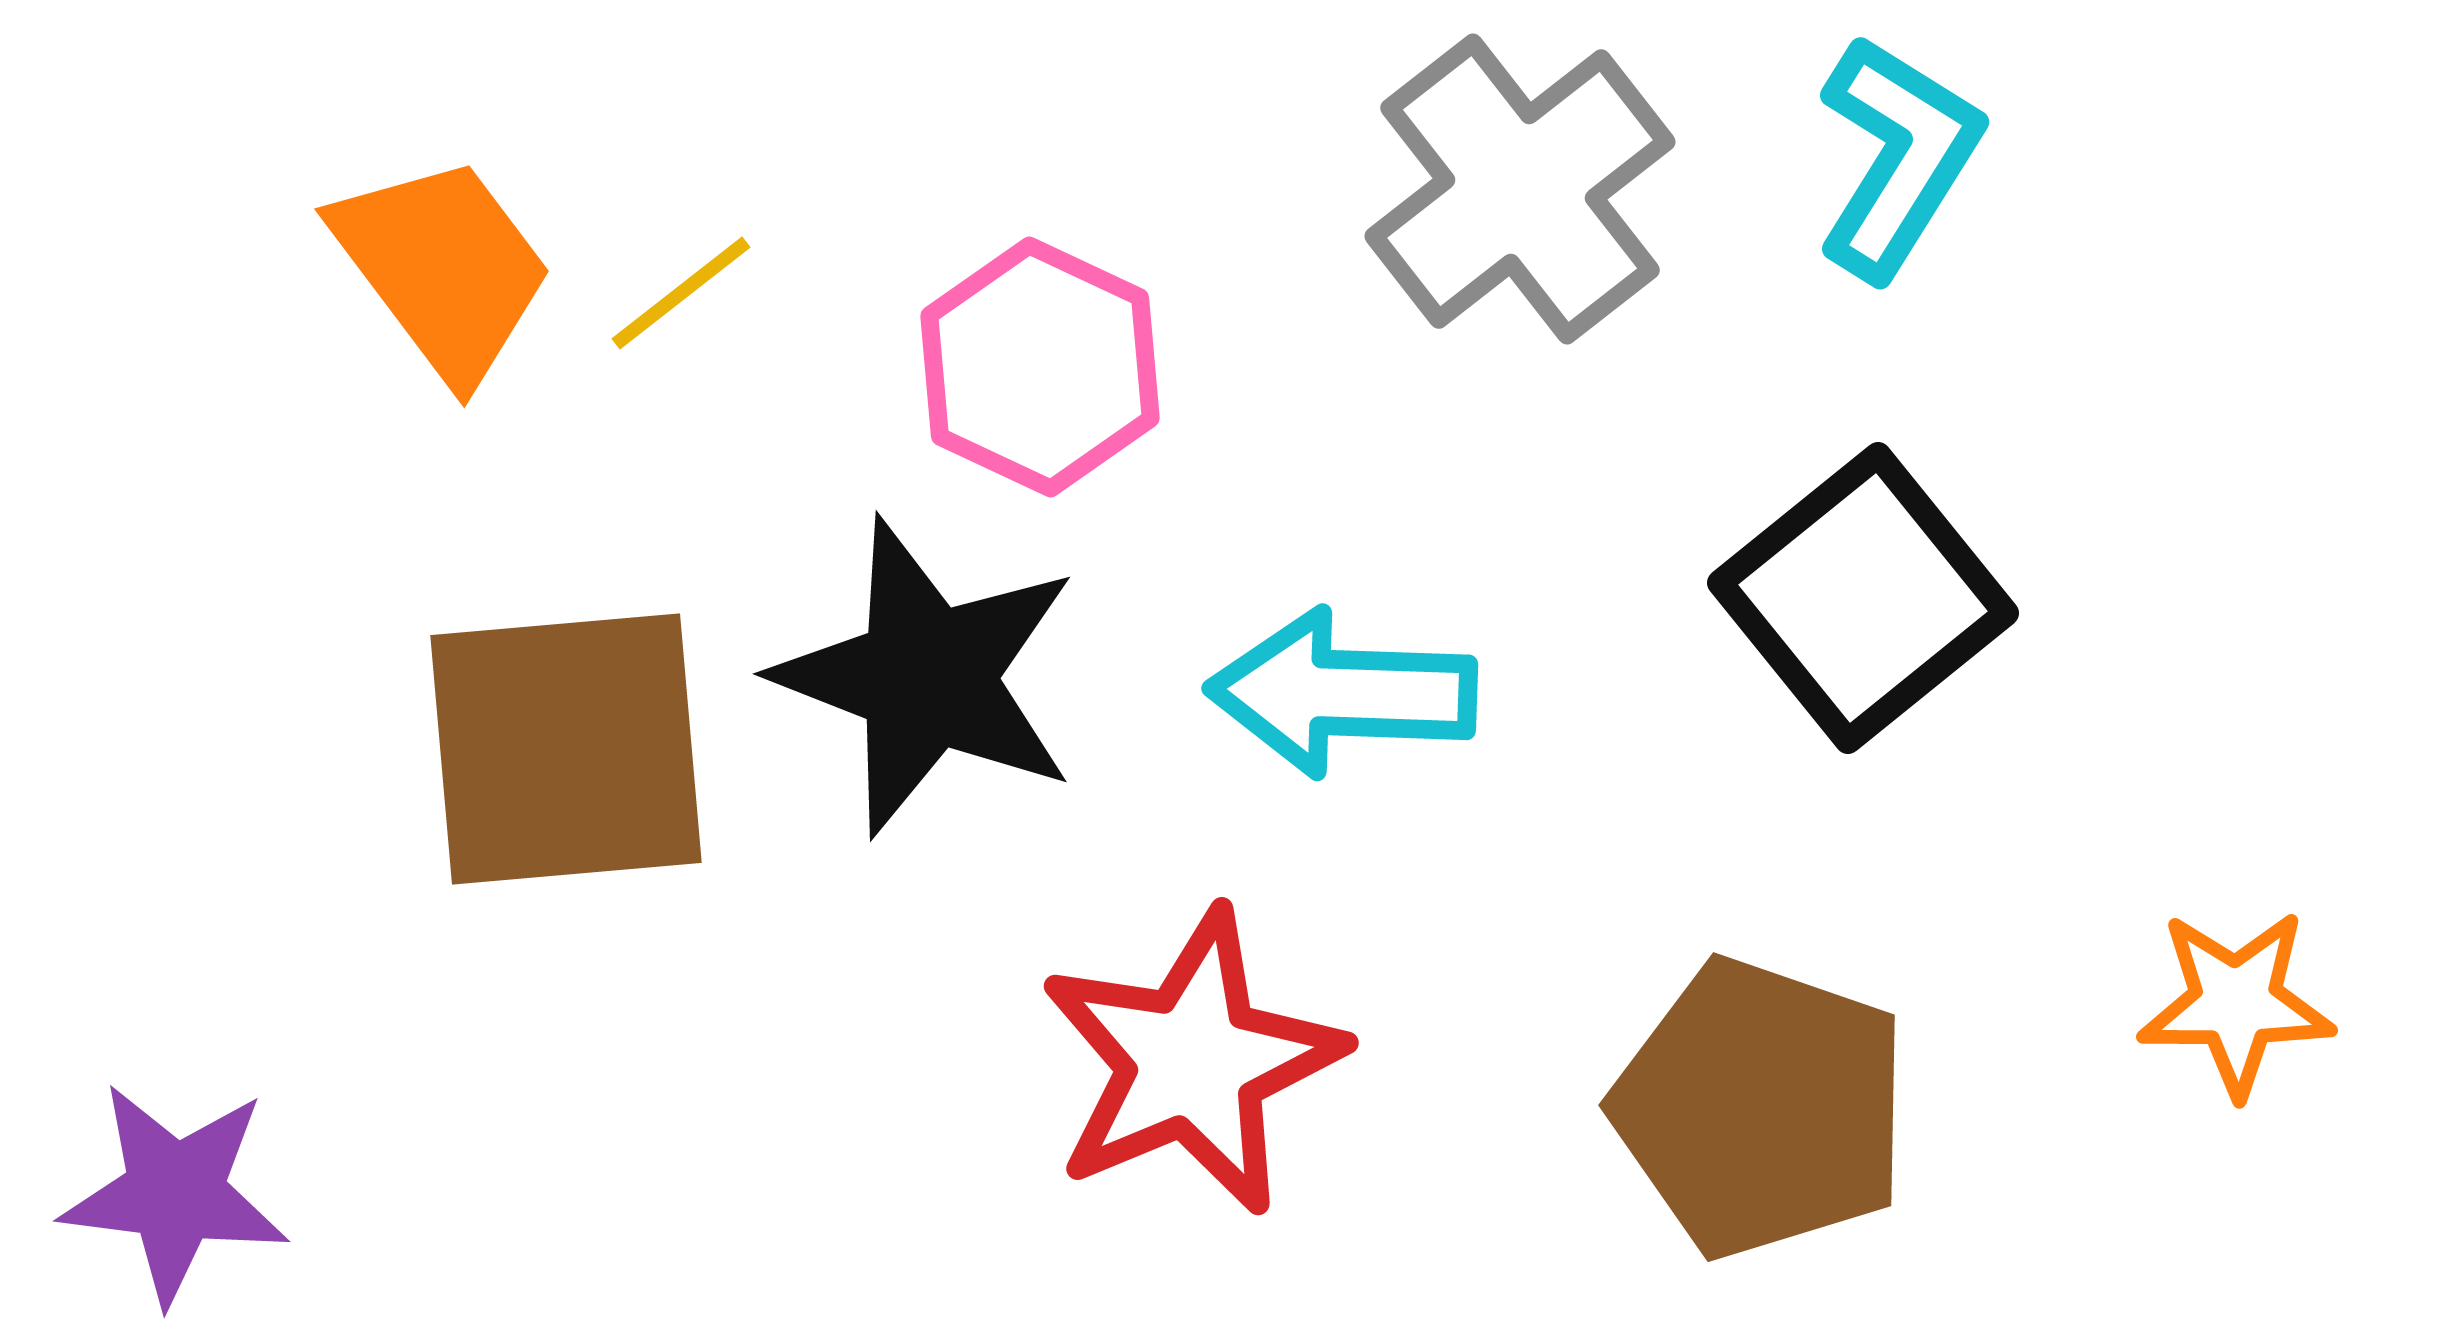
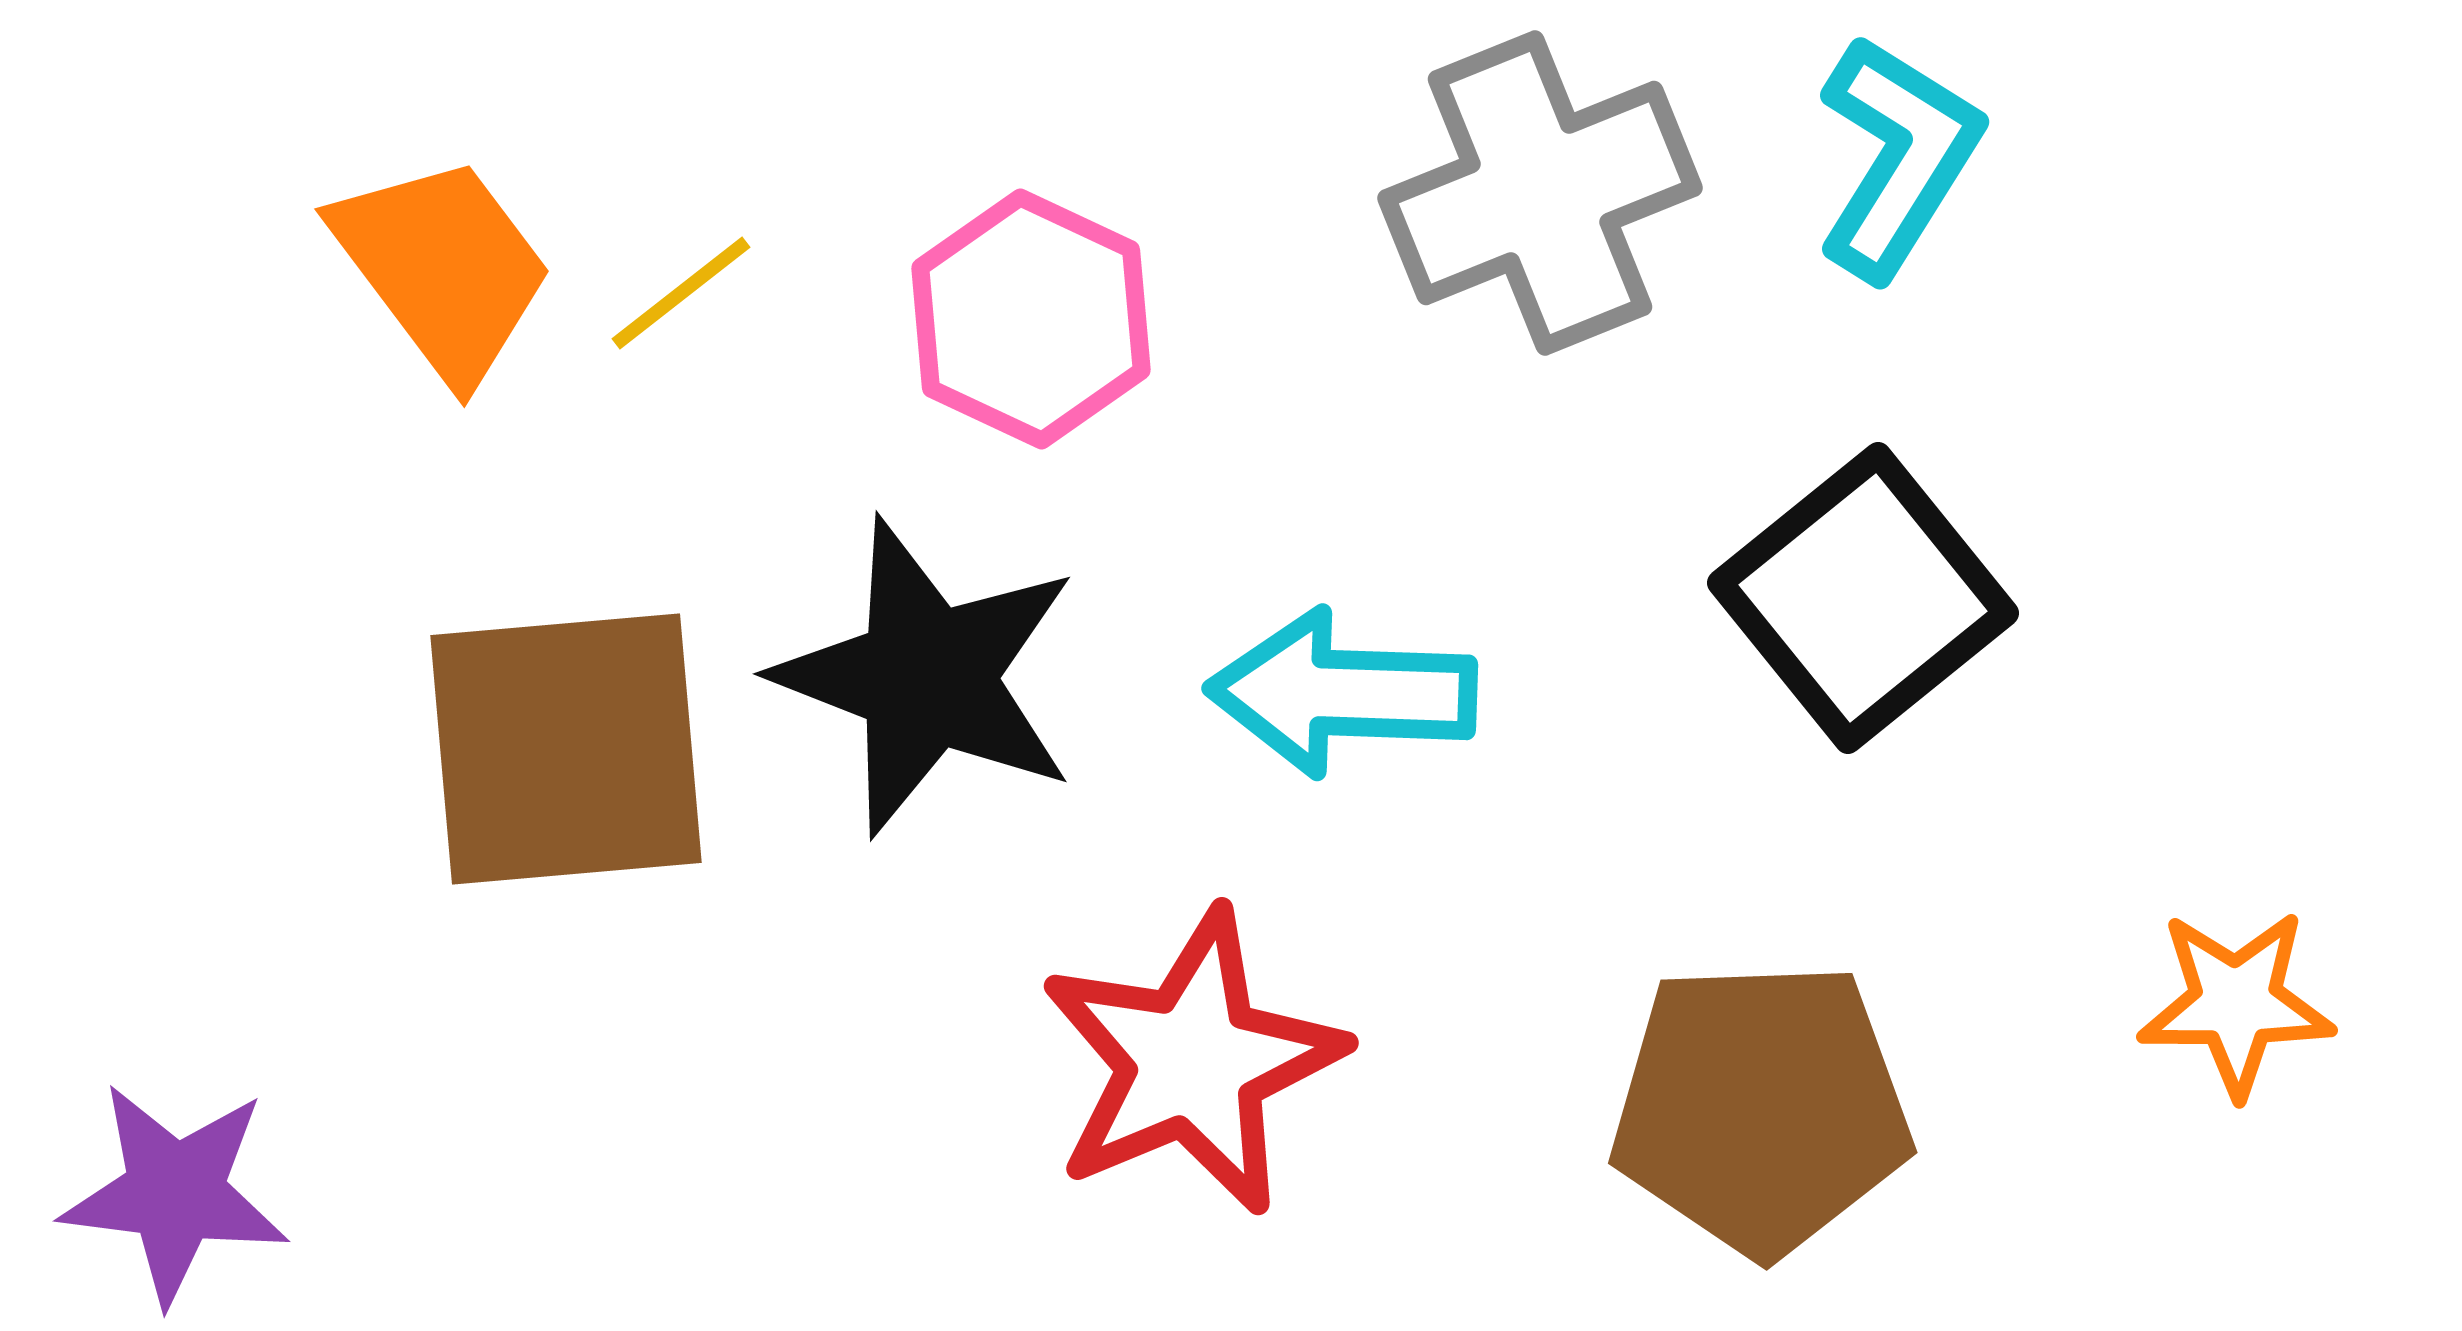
gray cross: moved 20 px right, 4 px down; rotated 16 degrees clockwise
pink hexagon: moved 9 px left, 48 px up
brown pentagon: rotated 21 degrees counterclockwise
